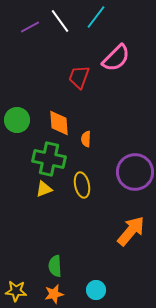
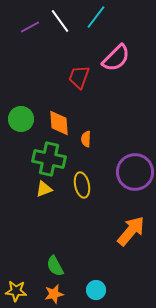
green circle: moved 4 px right, 1 px up
green semicircle: rotated 25 degrees counterclockwise
